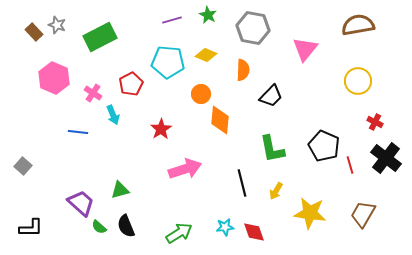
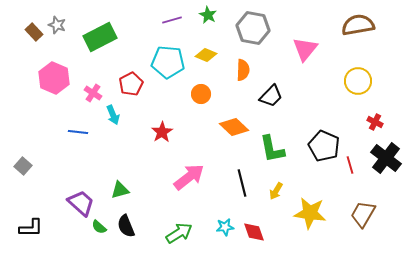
orange diamond: moved 14 px right, 7 px down; rotated 52 degrees counterclockwise
red star: moved 1 px right, 3 px down
pink arrow: moved 4 px right, 8 px down; rotated 20 degrees counterclockwise
